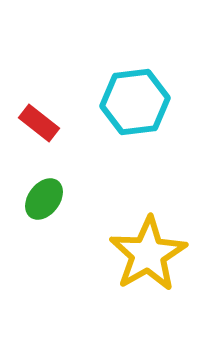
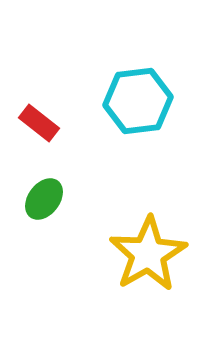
cyan hexagon: moved 3 px right, 1 px up
